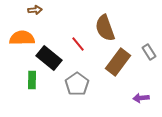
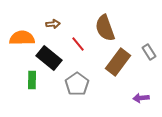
brown arrow: moved 18 px right, 14 px down
